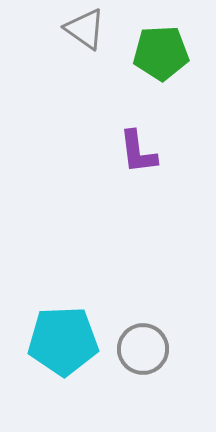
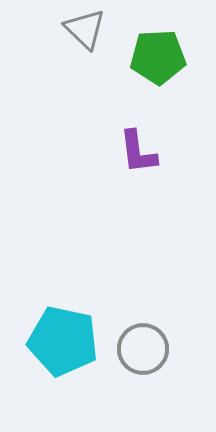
gray triangle: rotated 9 degrees clockwise
green pentagon: moved 3 px left, 4 px down
cyan pentagon: rotated 14 degrees clockwise
